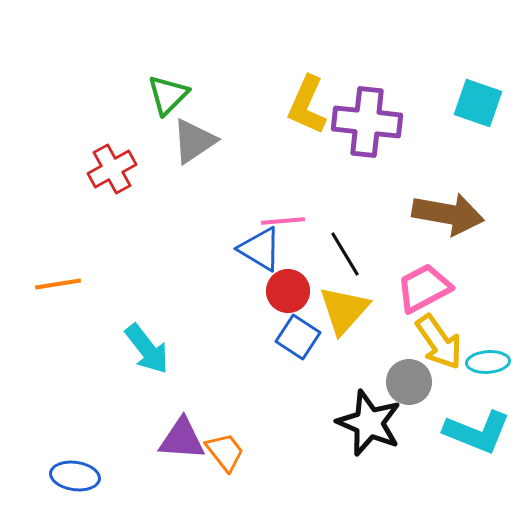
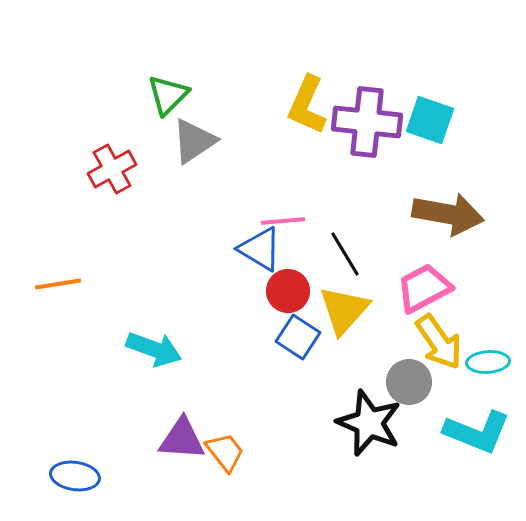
cyan square: moved 48 px left, 17 px down
cyan arrow: moved 7 px right; rotated 32 degrees counterclockwise
